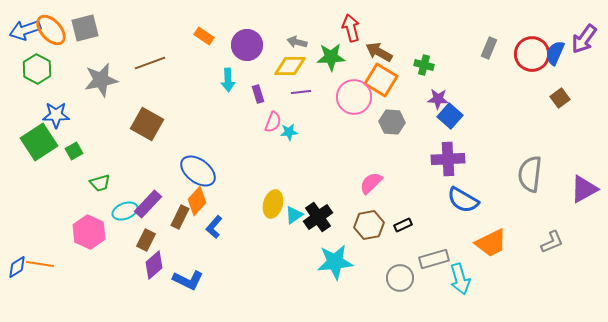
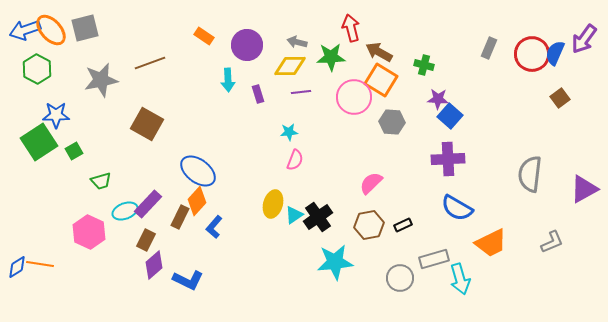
pink semicircle at (273, 122): moved 22 px right, 38 px down
green trapezoid at (100, 183): moved 1 px right, 2 px up
blue semicircle at (463, 200): moved 6 px left, 8 px down
